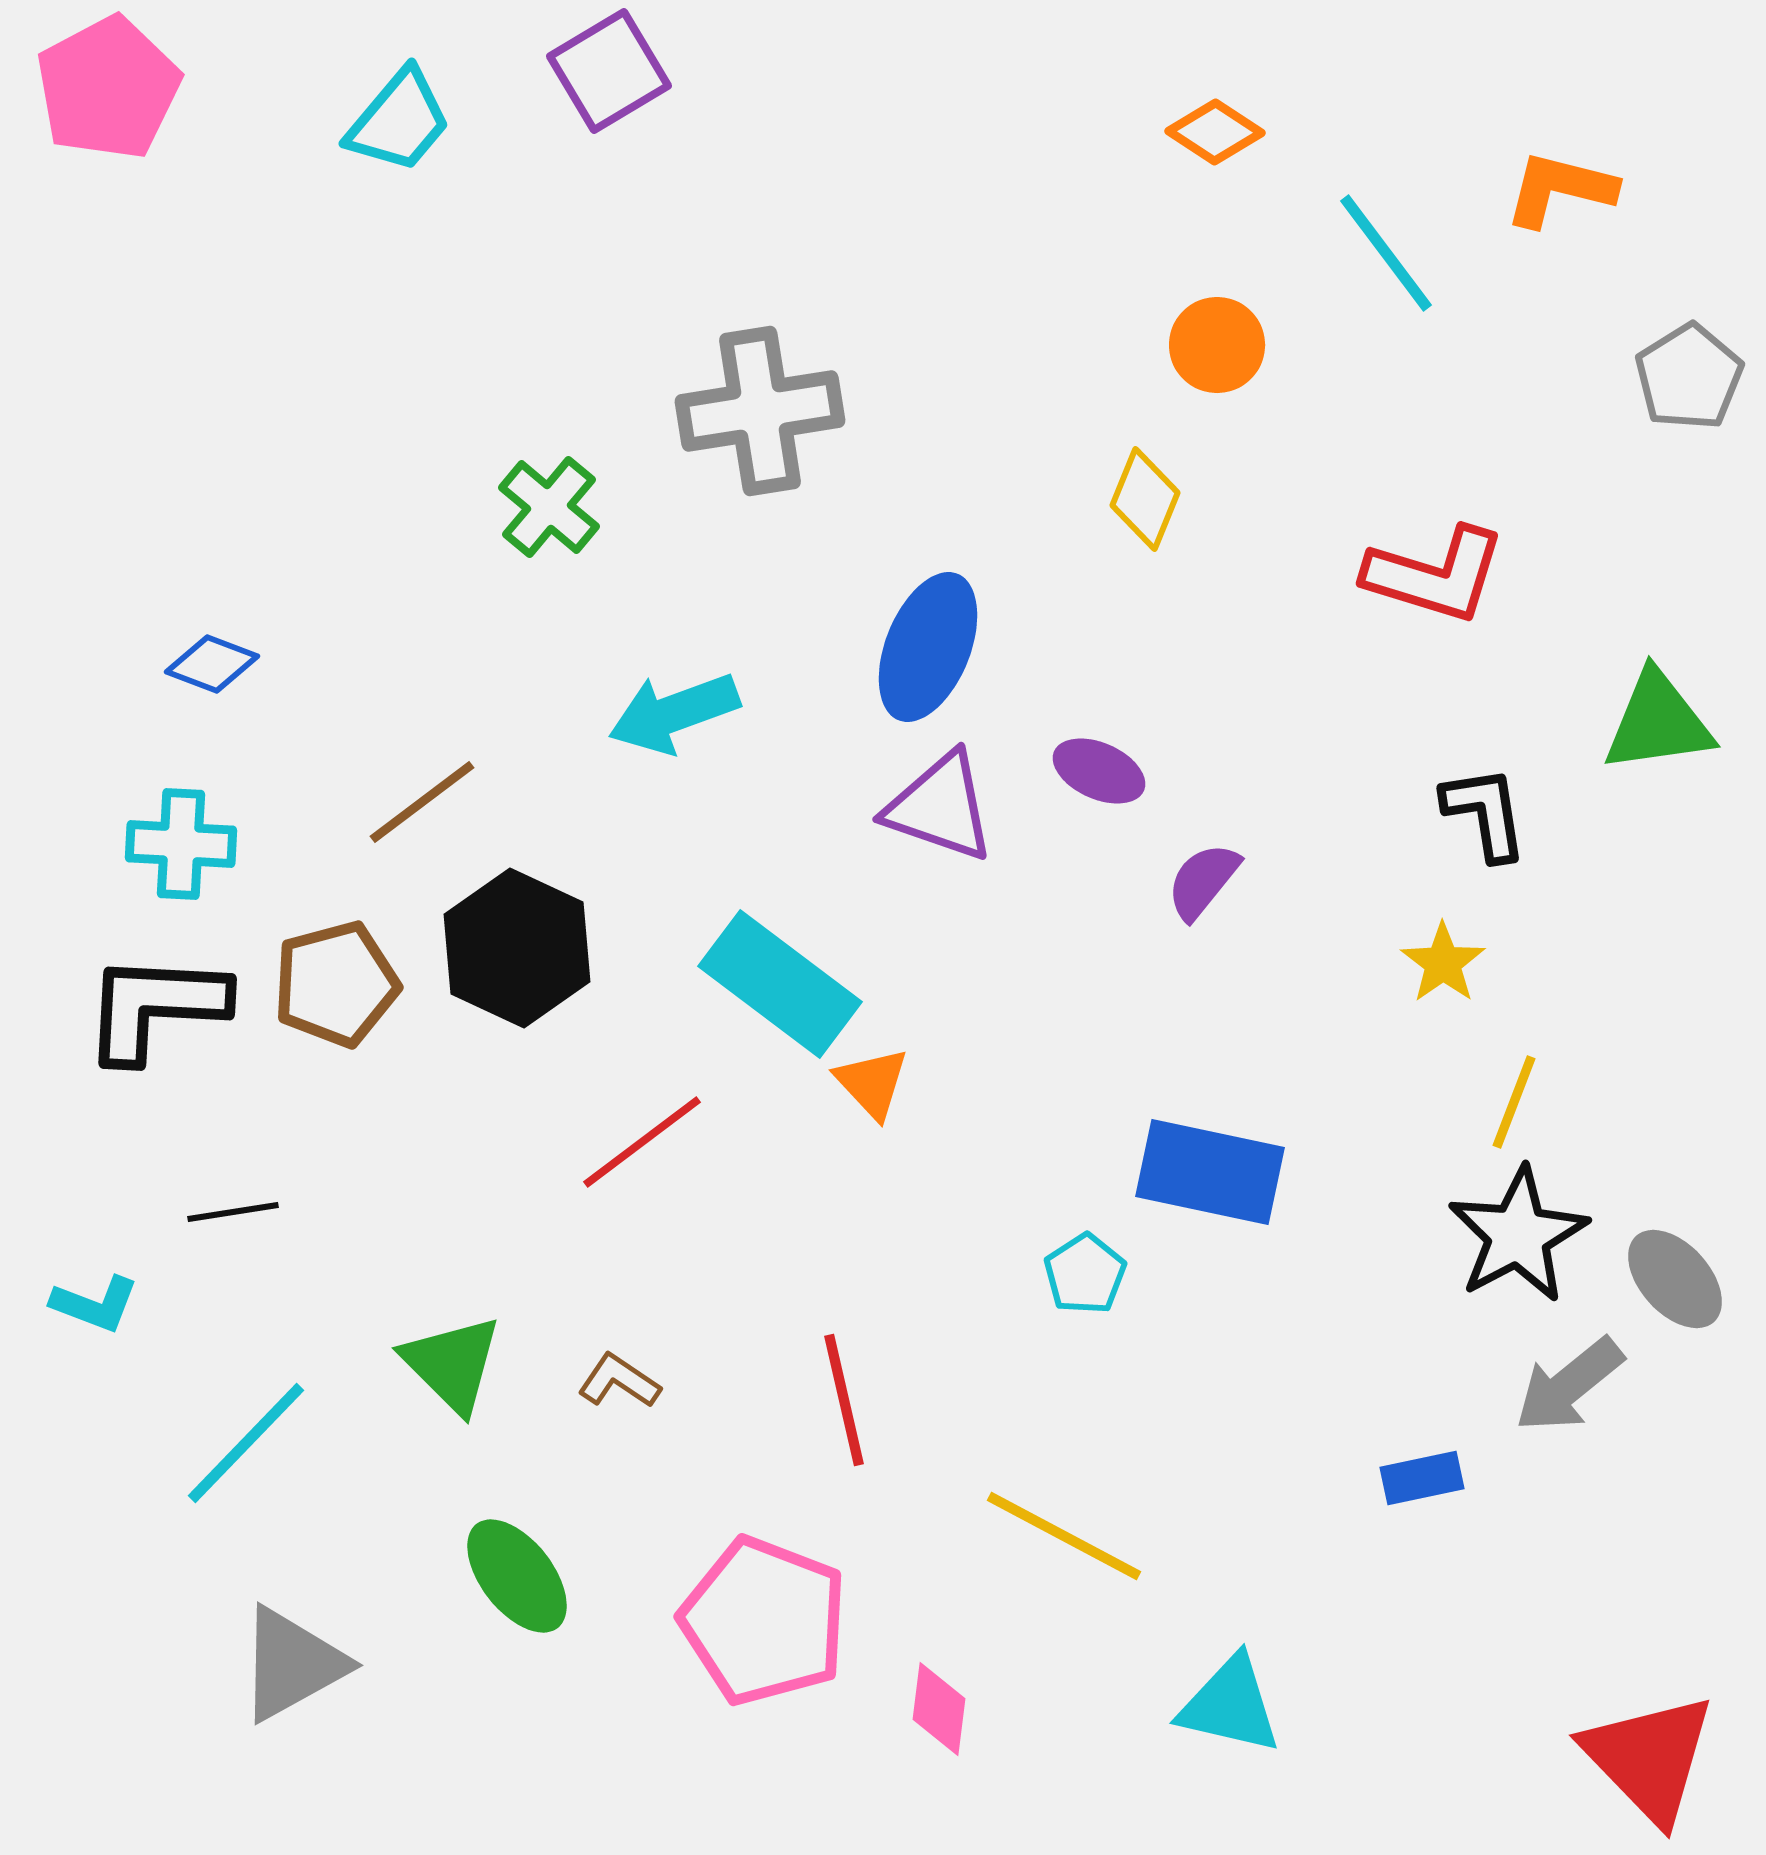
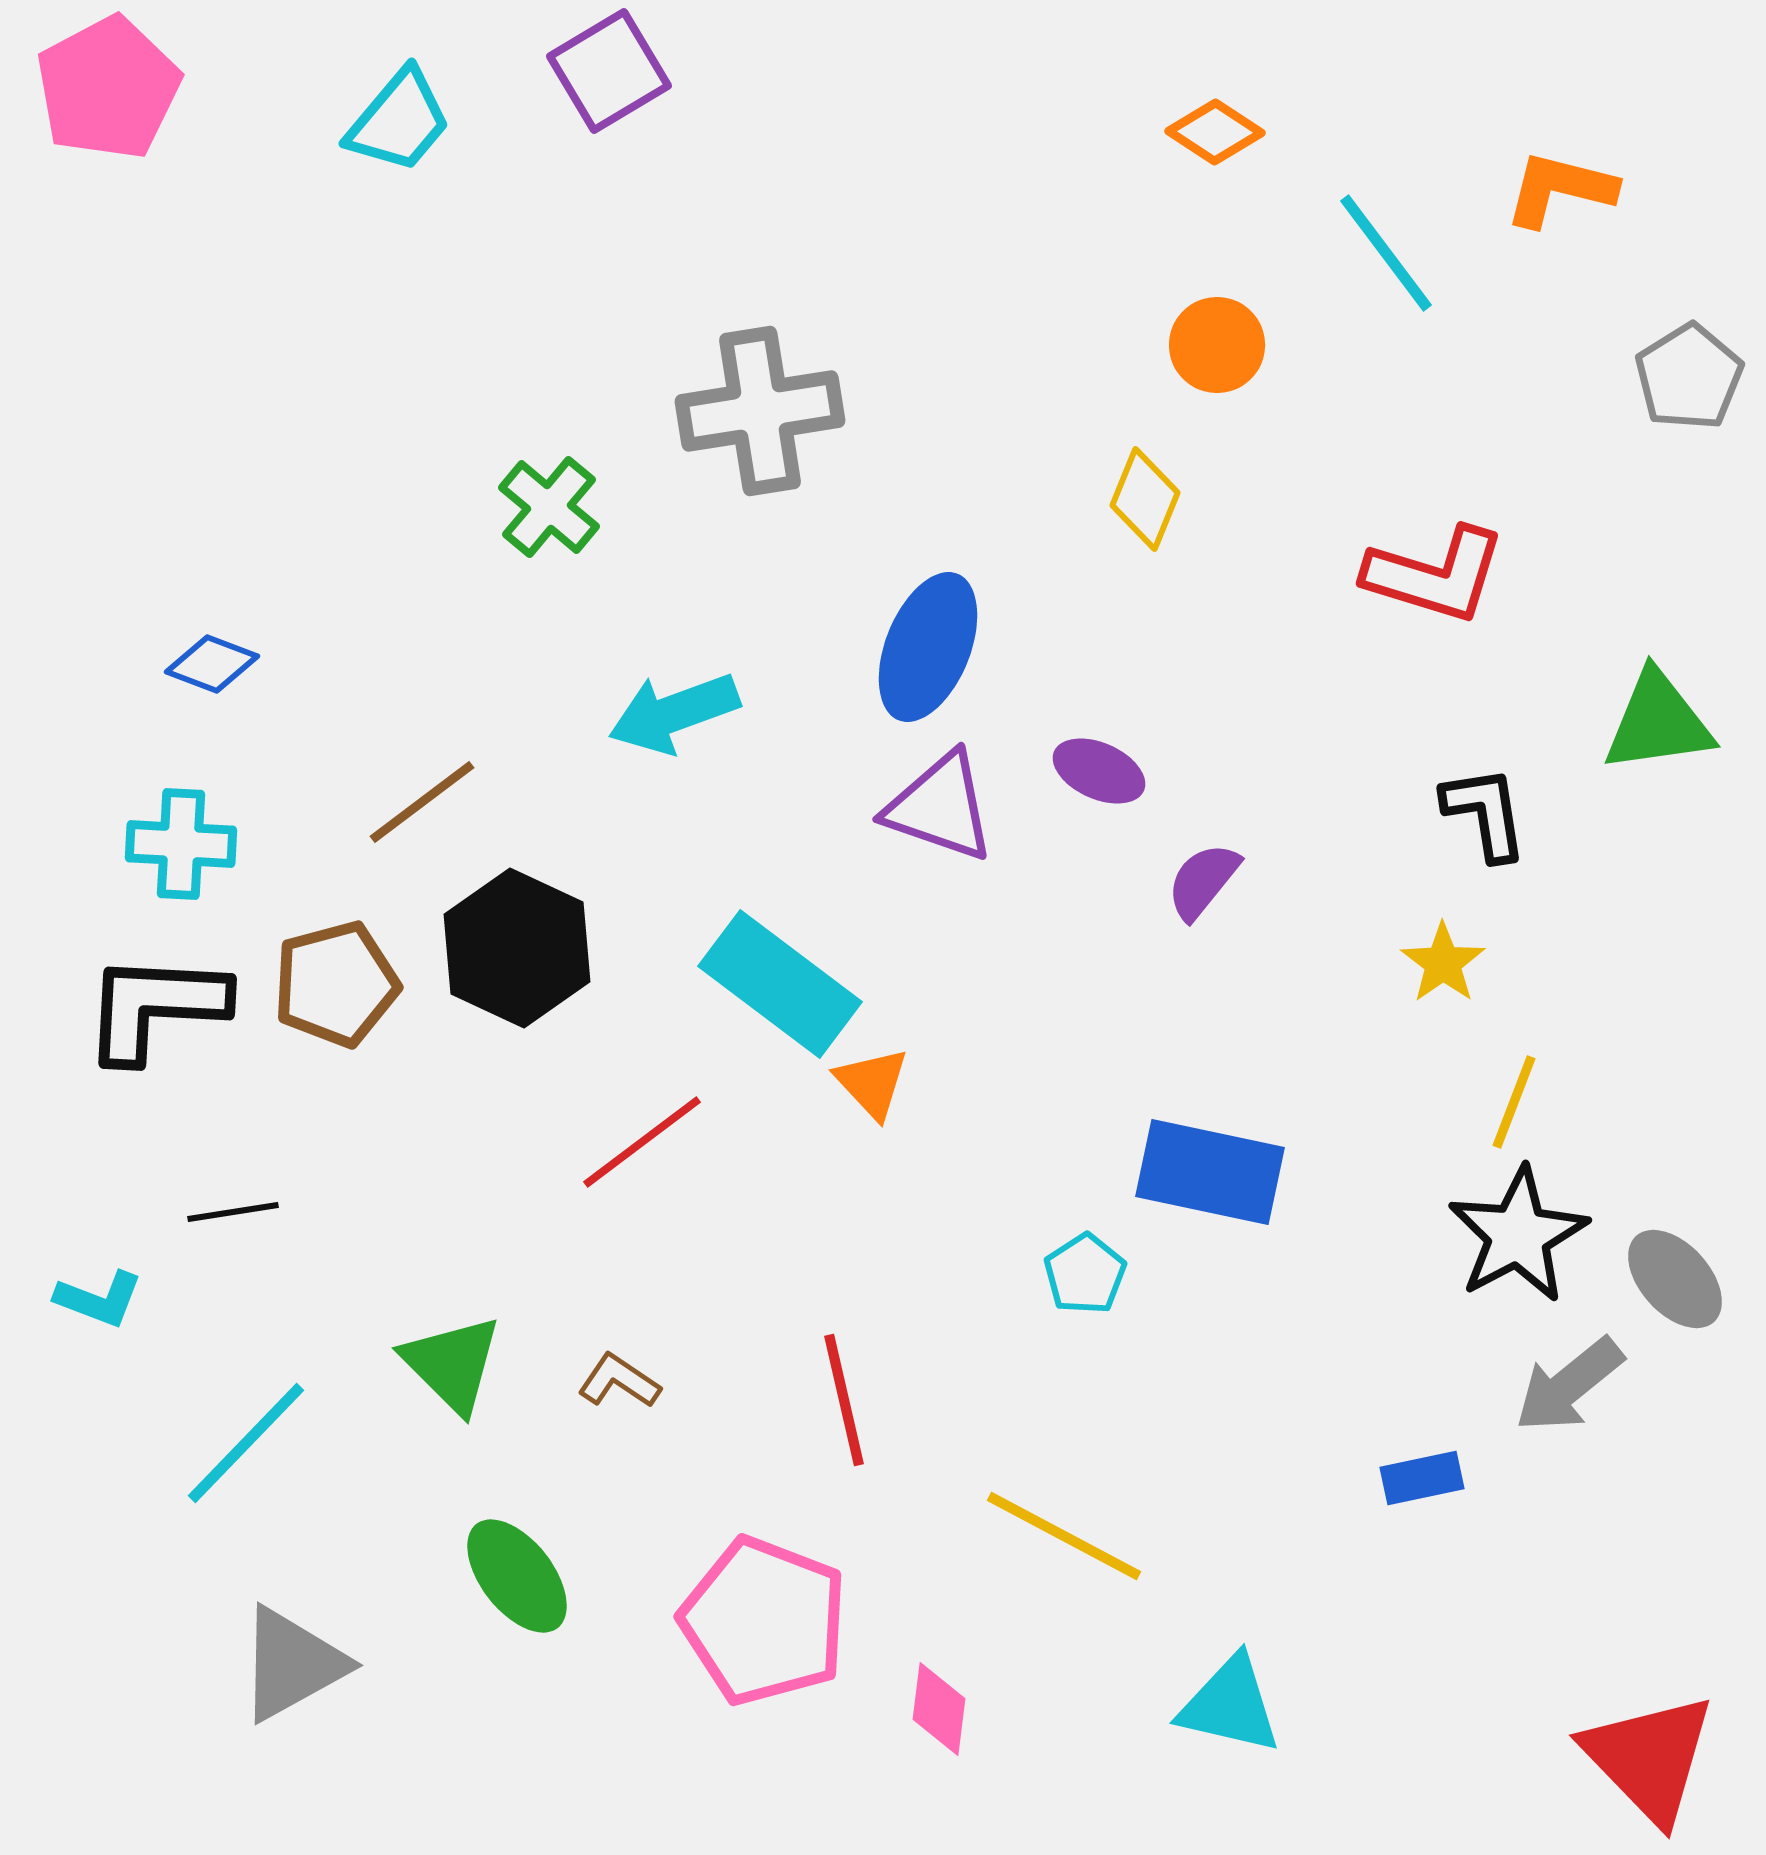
cyan L-shape at (95, 1304): moved 4 px right, 5 px up
